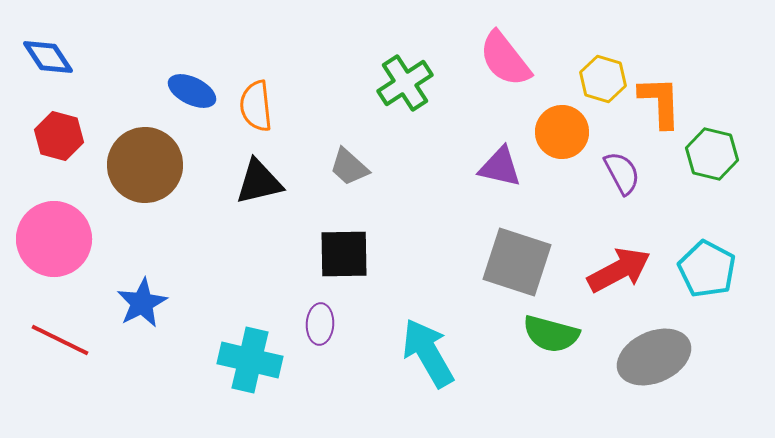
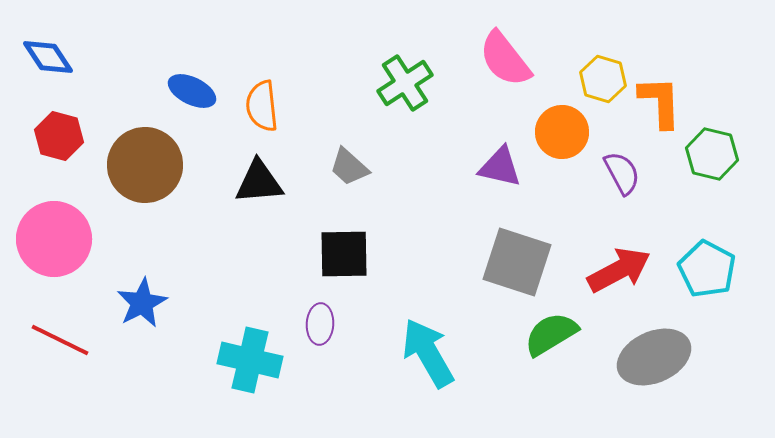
orange semicircle: moved 6 px right
black triangle: rotated 8 degrees clockwise
green semicircle: rotated 134 degrees clockwise
